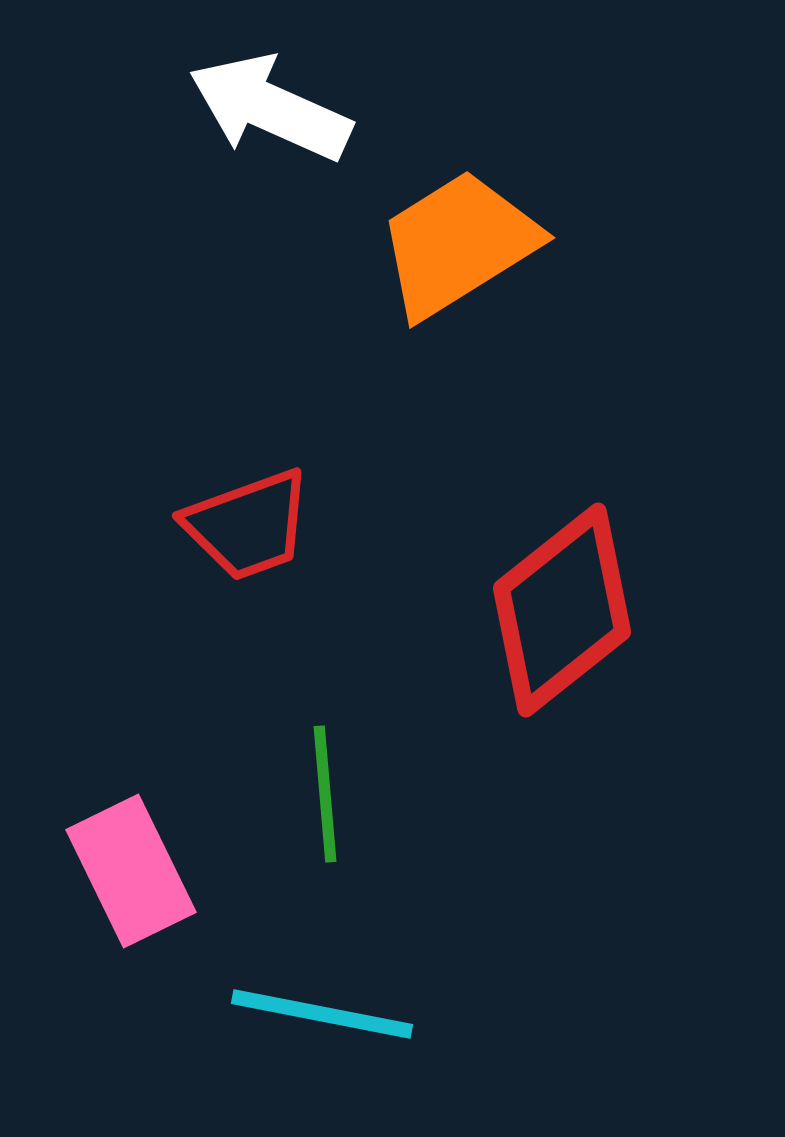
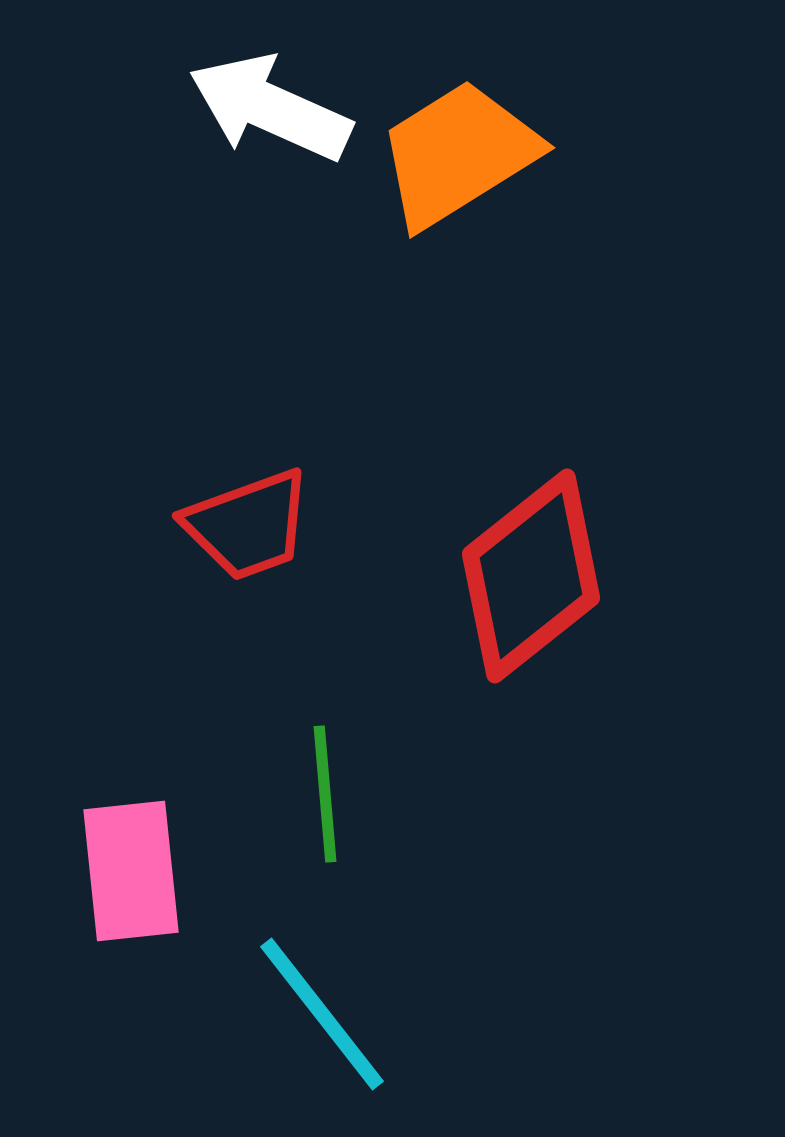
orange trapezoid: moved 90 px up
red diamond: moved 31 px left, 34 px up
pink rectangle: rotated 20 degrees clockwise
cyan line: rotated 41 degrees clockwise
